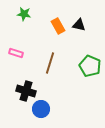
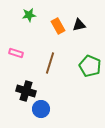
green star: moved 5 px right, 1 px down; rotated 16 degrees counterclockwise
black triangle: rotated 24 degrees counterclockwise
